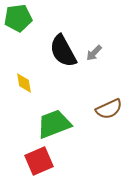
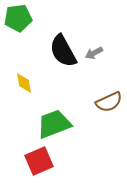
gray arrow: rotated 18 degrees clockwise
brown semicircle: moved 7 px up
